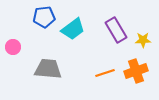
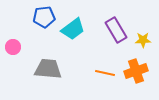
orange line: rotated 30 degrees clockwise
